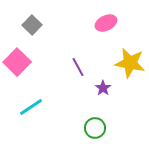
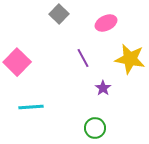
gray square: moved 27 px right, 11 px up
yellow star: moved 4 px up
purple line: moved 5 px right, 9 px up
cyan line: rotated 30 degrees clockwise
